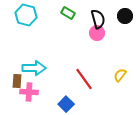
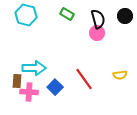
green rectangle: moved 1 px left, 1 px down
yellow semicircle: rotated 136 degrees counterclockwise
blue square: moved 11 px left, 17 px up
